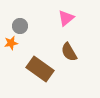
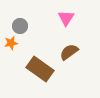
pink triangle: rotated 18 degrees counterclockwise
brown semicircle: rotated 84 degrees clockwise
